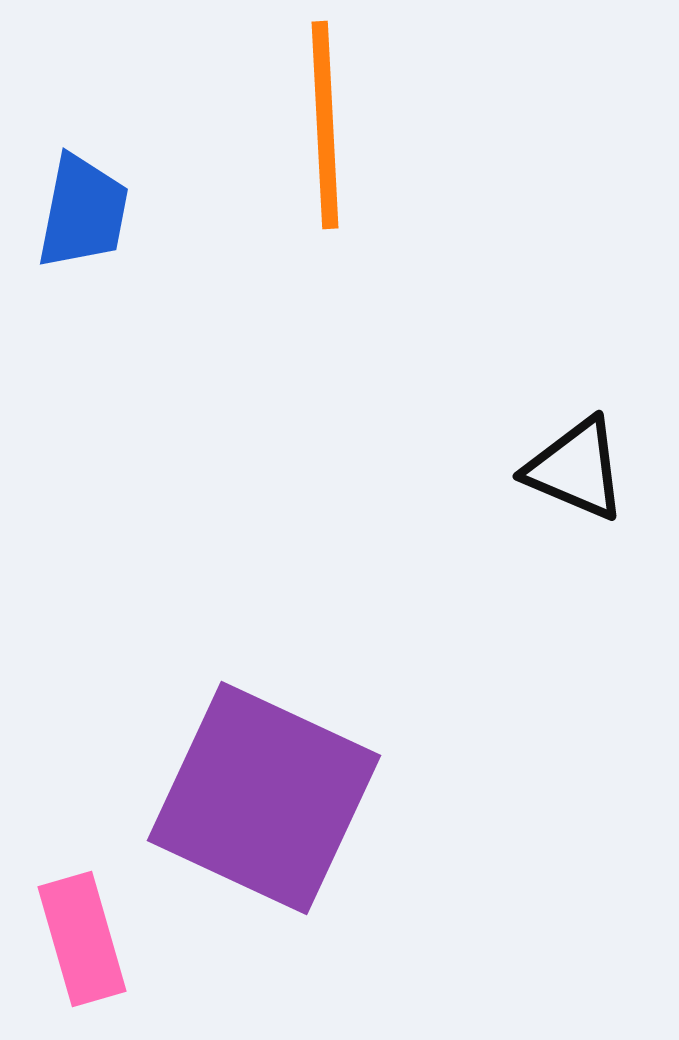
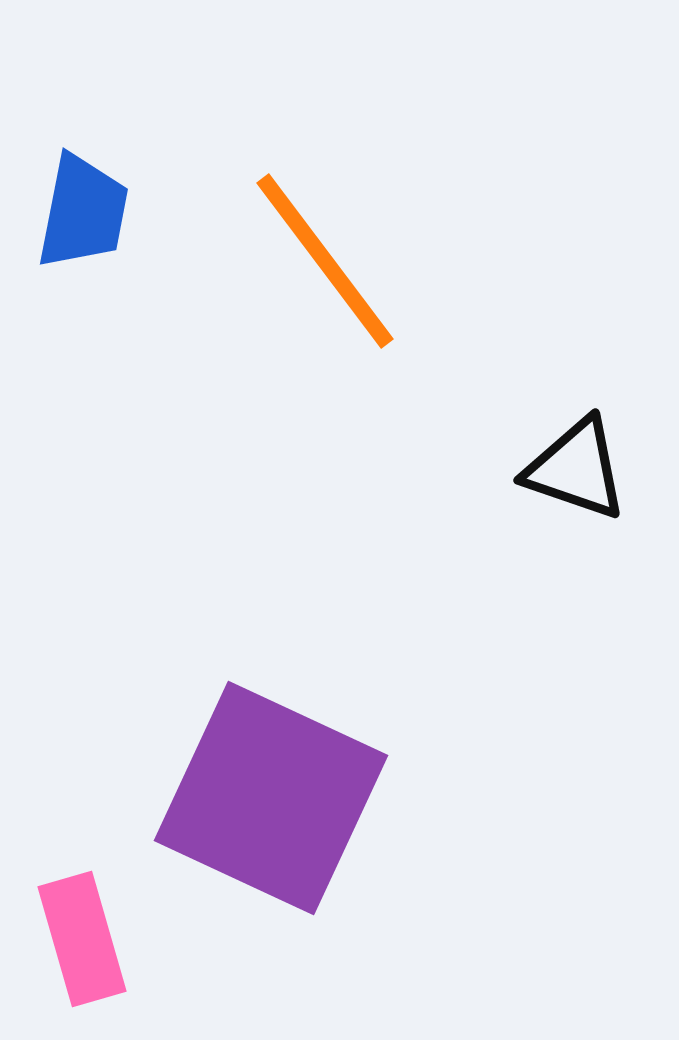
orange line: moved 136 px down; rotated 34 degrees counterclockwise
black triangle: rotated 4 degrees counterclockwise
purple square: moved 7 px right
